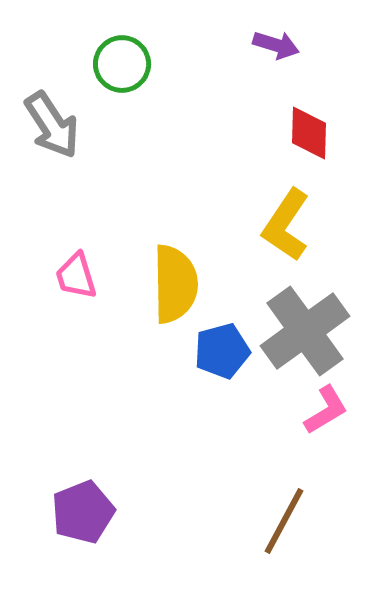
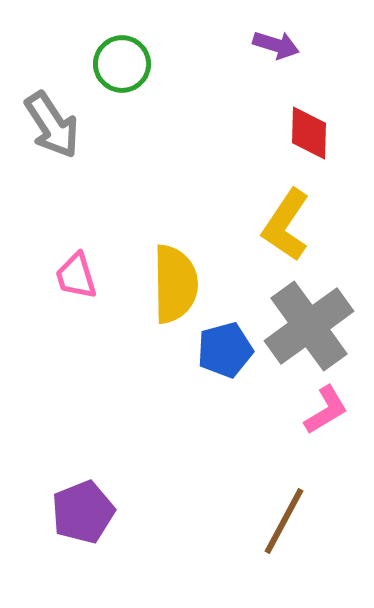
gray cross: moved 4 px right, 5 px up
blue pentagon: moved 3 px right, 1 px up
